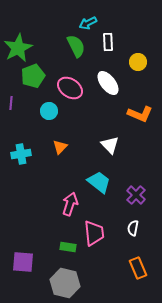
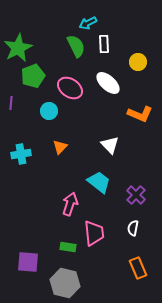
white rectangle: moved 4 px left, 2 px down
white ellipse: rotated 10 degrees counterclockwise
purple square: moved 5 px right
